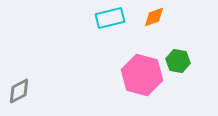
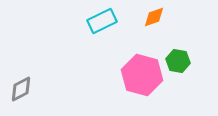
cyan rectangle: moved 8 px left, 3 px down; rotated 12 degrees counterclockwise
gray diamond: moved 2 px right, 2 px up
